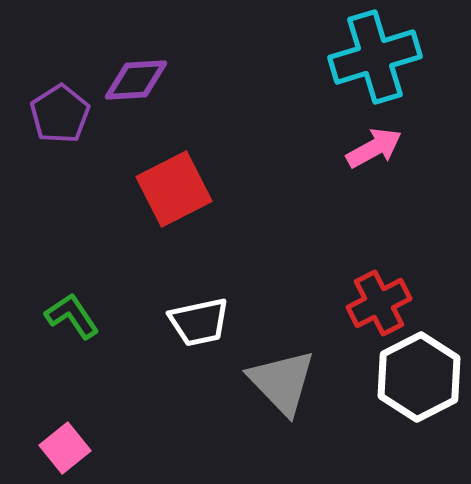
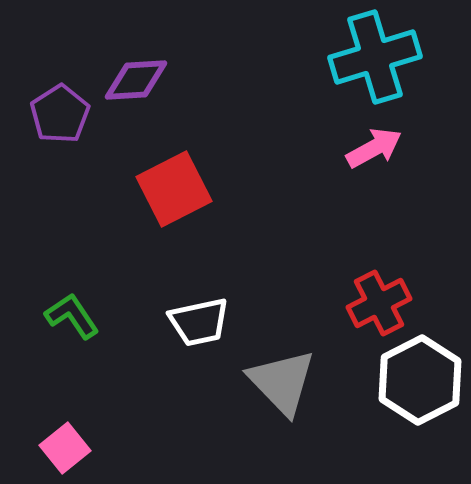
white hexagon: moved 1 px right, 3 px down
